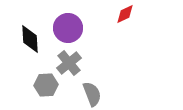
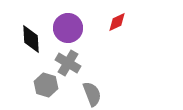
red diamond: moved 8 px left, 8 px down
black diamond: moved 1 px right
gray cross: moved 1 px left; rotated 20 degrees counterclockwise
gray hexagon: rotated 20 degrees clockwise
